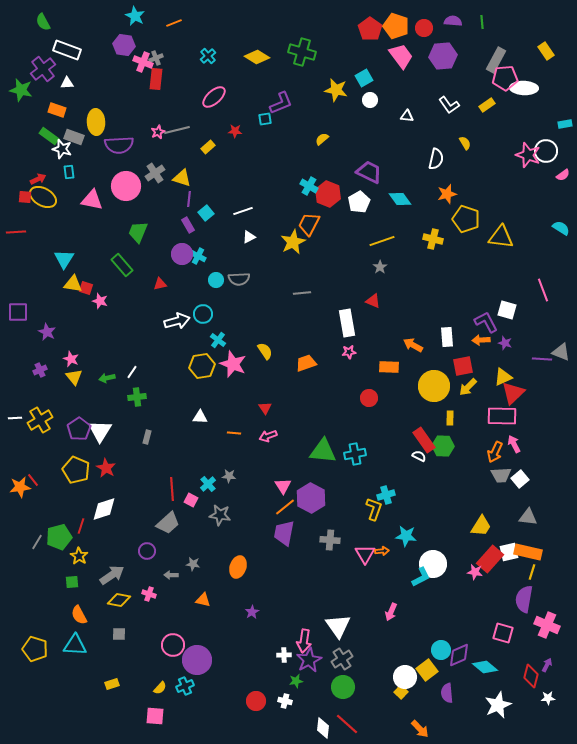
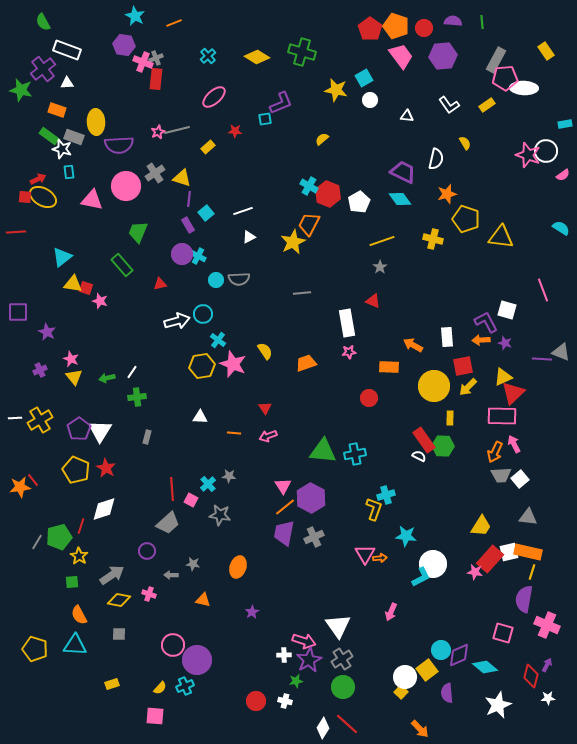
purple trapezoid at (369, 172): moved 34 px right
cyan triangle at (64, 259): moved 2 px left, 2 px up; rotated 20 degrees clockwise
gray cross at (330, 540): moved 16 px left, 3 px up; rotated 30 degrees counterclockwise
orange arrow at (382, 551): moved 2 px left, 7 px down
pink arrow at (304, 641): rotated 80 degrees counterclockwise
white diamond at (323, 728): rotated 25 degrees clockwise
